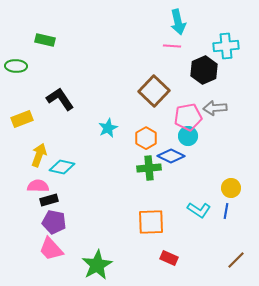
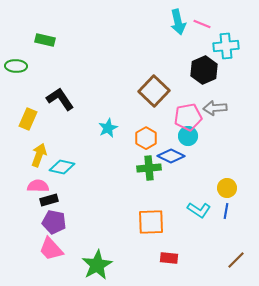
pink line: moved 30 px right, 22 px up; rotated 18 degrees clockwise
yellow rectangle: moved 6 px right; rotated 45 degrees counterclockwise
yellow circle: moved 4 px left
red rectangle: rotated 18 degrees counterclockwise
